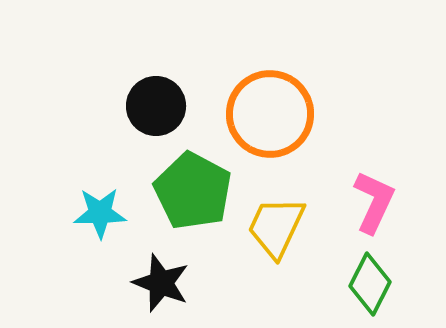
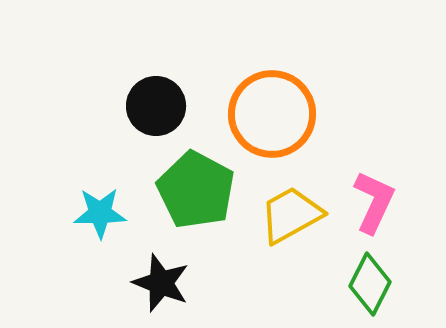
orange circle: moved 2 px right
green pentagon: moved 3 px right, 1 px up
yellow trapezoid: moved 15 px right, 12 px up; rotated 36 degrees clockwise
